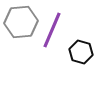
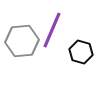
gray hexagon: moved 1 px right, 19 px down
